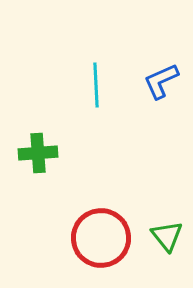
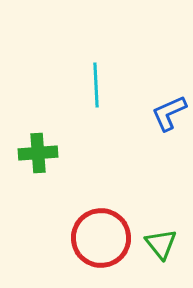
blue L-shape: moved 8 px right, 32 px down
green triangle: moved 6 px left, 8 px down
